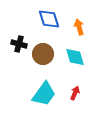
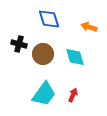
orange arrow: moved 10 px right; rotated 56 degrees counterclockwise
red arrow: moved 2 px left, 2 px down
